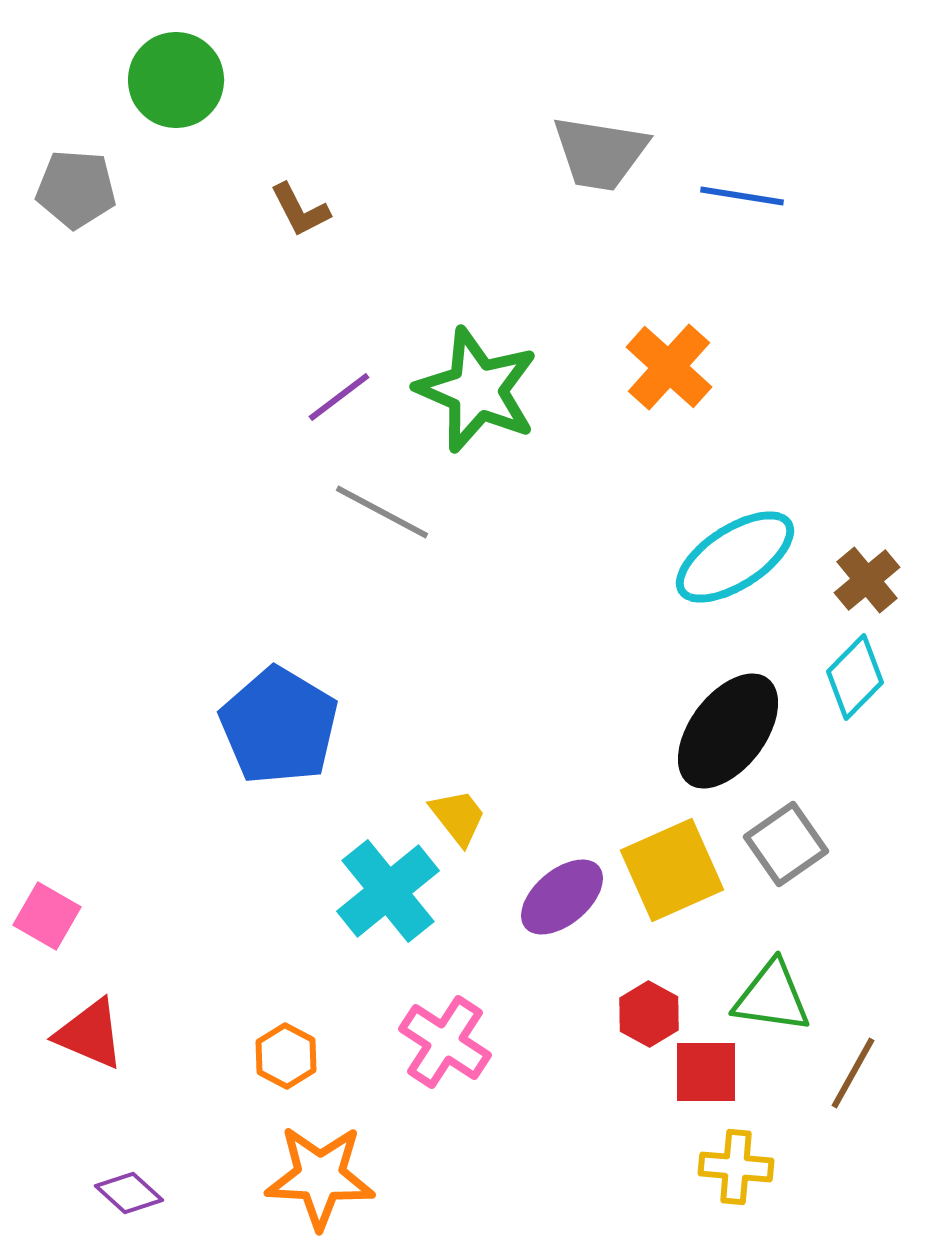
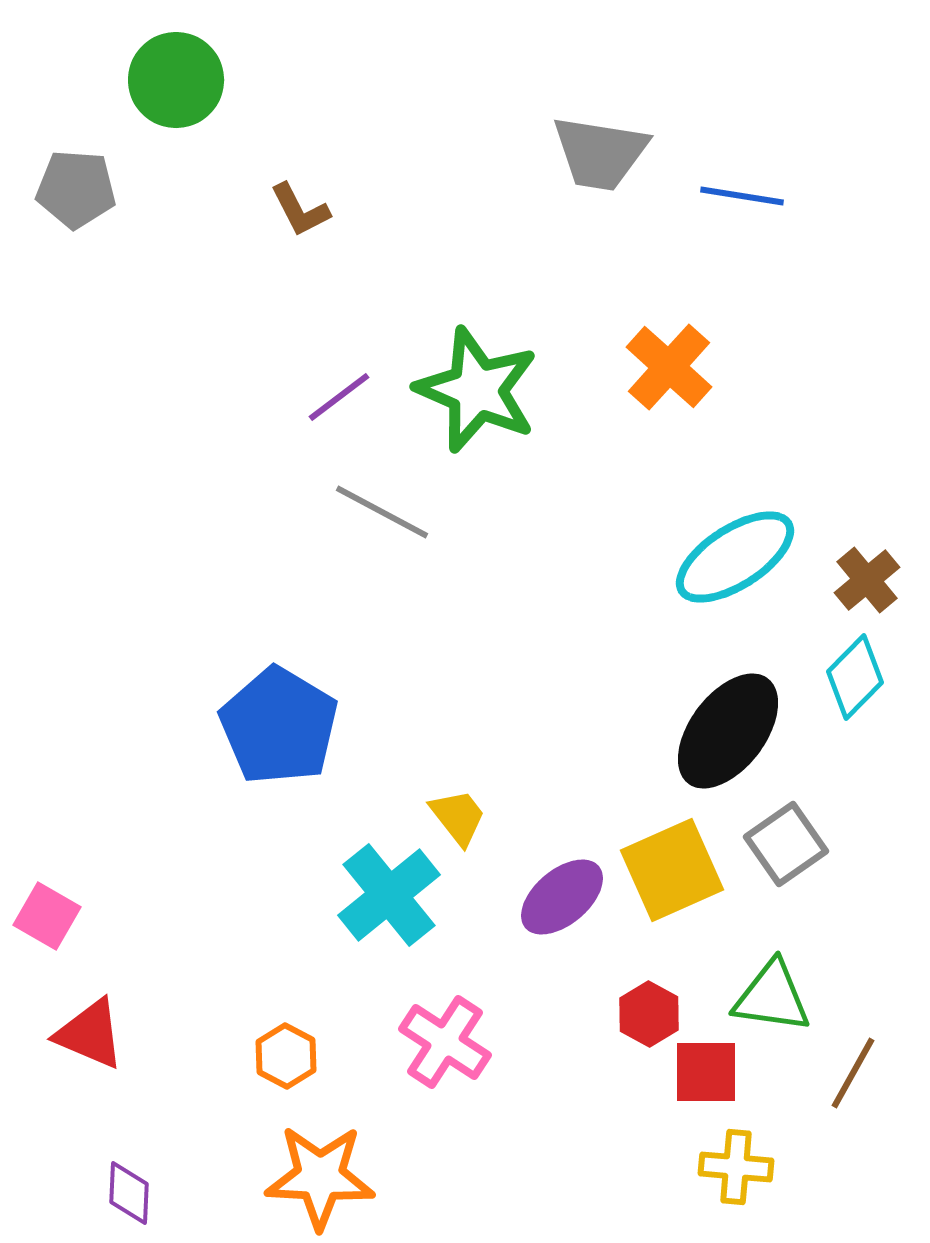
cyan cross: moved 1 px right, 4 px down
purple diamond: rotated 50 degrees clockwise
